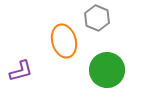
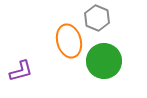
orange ellipse: moved 5 px right
green circle: moved 3 px left, 9 px up
